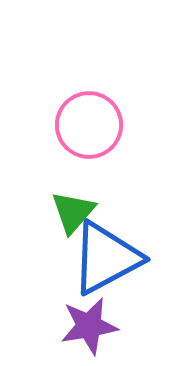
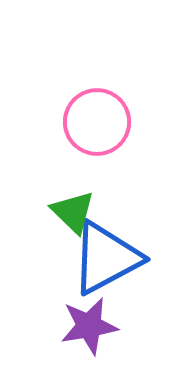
pink circle: moved 8 px right, 3 px up
green triangle: rotated 27 degrees counterclockwise
